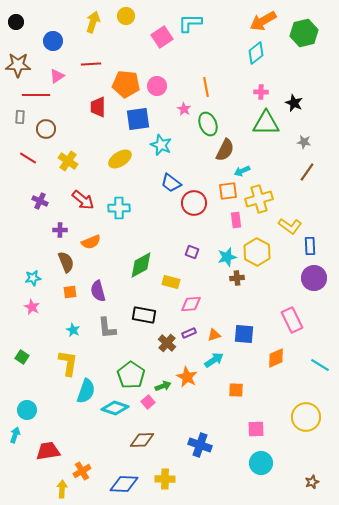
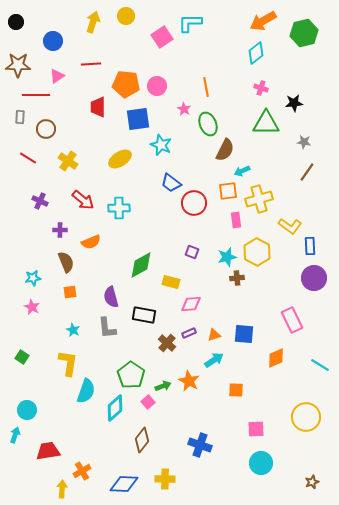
pink cross at (261, 92): moved 4 px up; rotated 16 degrees clockwise
black star at (294, 103): rotated 30 degrees counterclockwise
purple semicircle at (98, 291): moved 13 px right, 6 px down
orange star at (187, 377): moved 2 px right, 4 px down
cyan diamond at (115, 408): rotated 60 degrees counterclockwise
brown diamond at (142, 440): rotated 50 degrees counterclockwise
